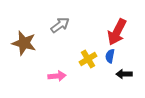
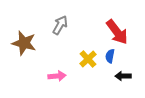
gray arrow: rotated 24 degrees counterclockwise
red arrow: rotated 64 degrees counterclockwise
yellow cross: rotated 12 degrees counterclockwise
black arrow: moved 1 px left, 2 px down
